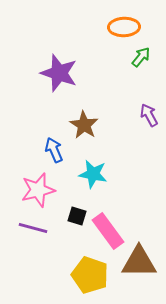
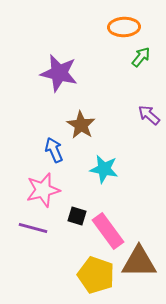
purple star: rotated 6 degrees counterclockwise
purple arrow: rotated 20 degrees counterclockwise
brown star: moved 3 px left
cyan star: moved 11 px right, 5 px up
pink star: moved 5 px right
yellow pentagon: moved 6 px right
